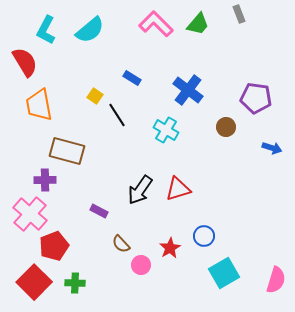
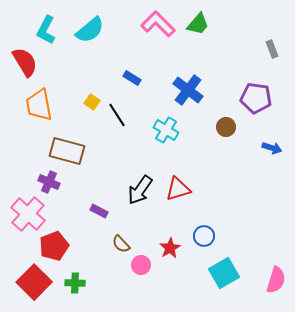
gray rectangle: moved 33 px right, 35 px down
pink L-shape: moved 2 px right
yellow square: moved 3 px left, 6 px down
purple cross: moved 4 px right, 2 px down; rotated 25 degrees clockwise
pink cross: moved 2 px left
